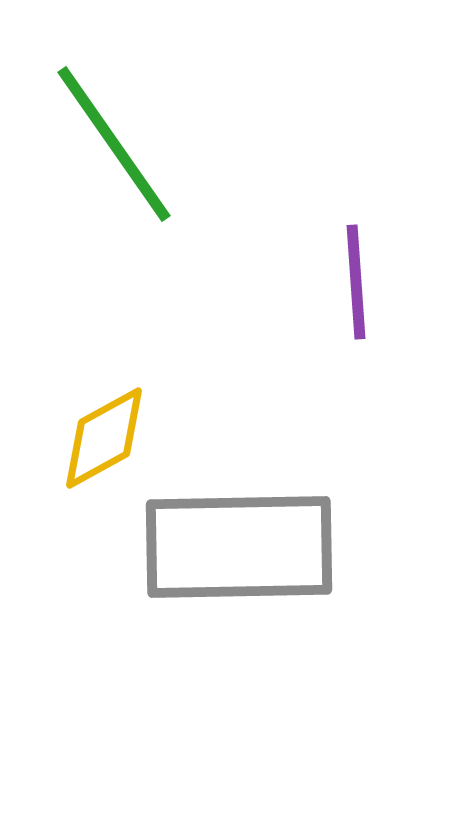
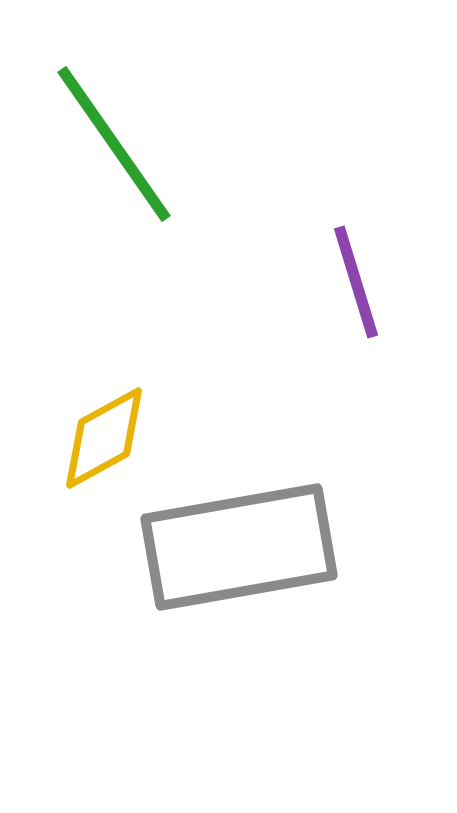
purple line: rotated 13 degrees counterclockwise
gray rectangle: rotated 9 degrees counterclockwise
